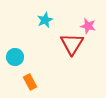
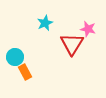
cyan star: moved 3 px down
pink star: moved 3 px down
orange rectangle: moved 5 px left, 10 px up
